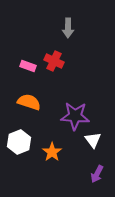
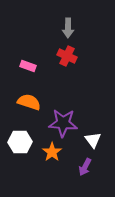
red cross: moved 13 px right, 5 px up
purple star: moved 12 px left, 7 px down
white hexagon: moved 1 px right; rotated 20 degrees clockwise
purple arrow: moved 12 px left, 7 px up
